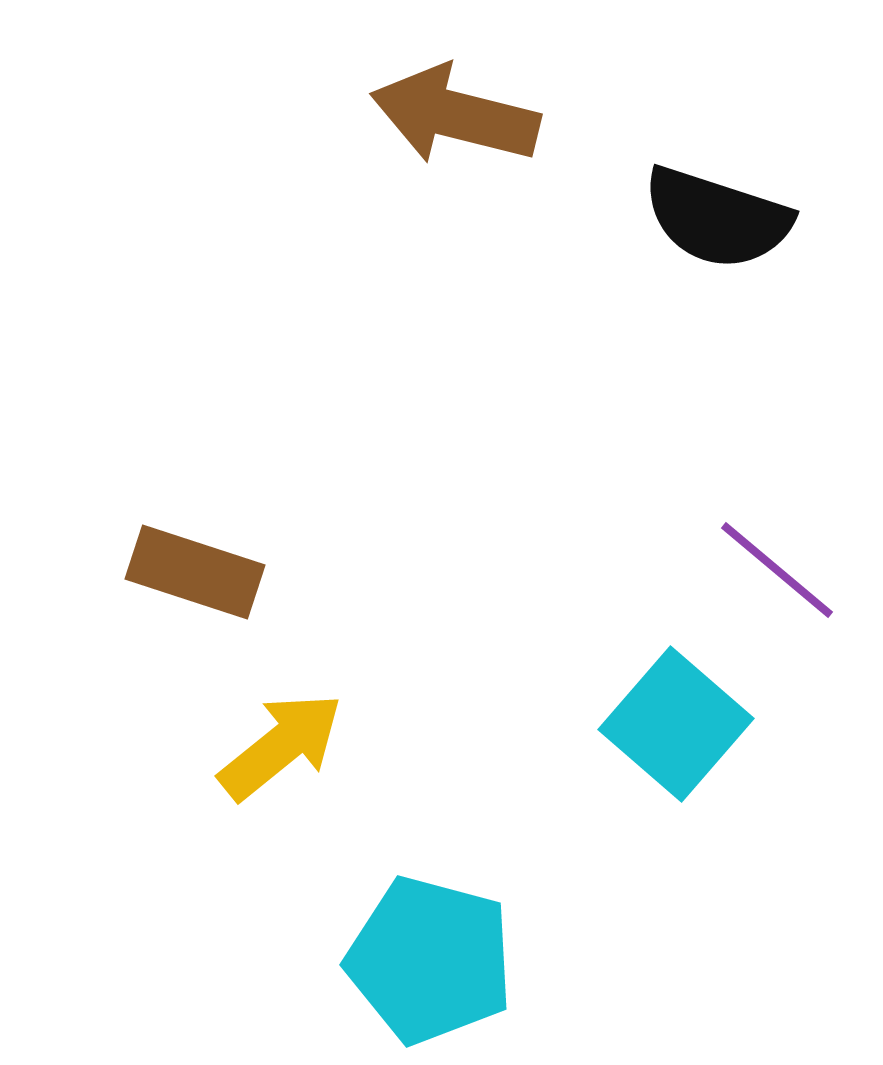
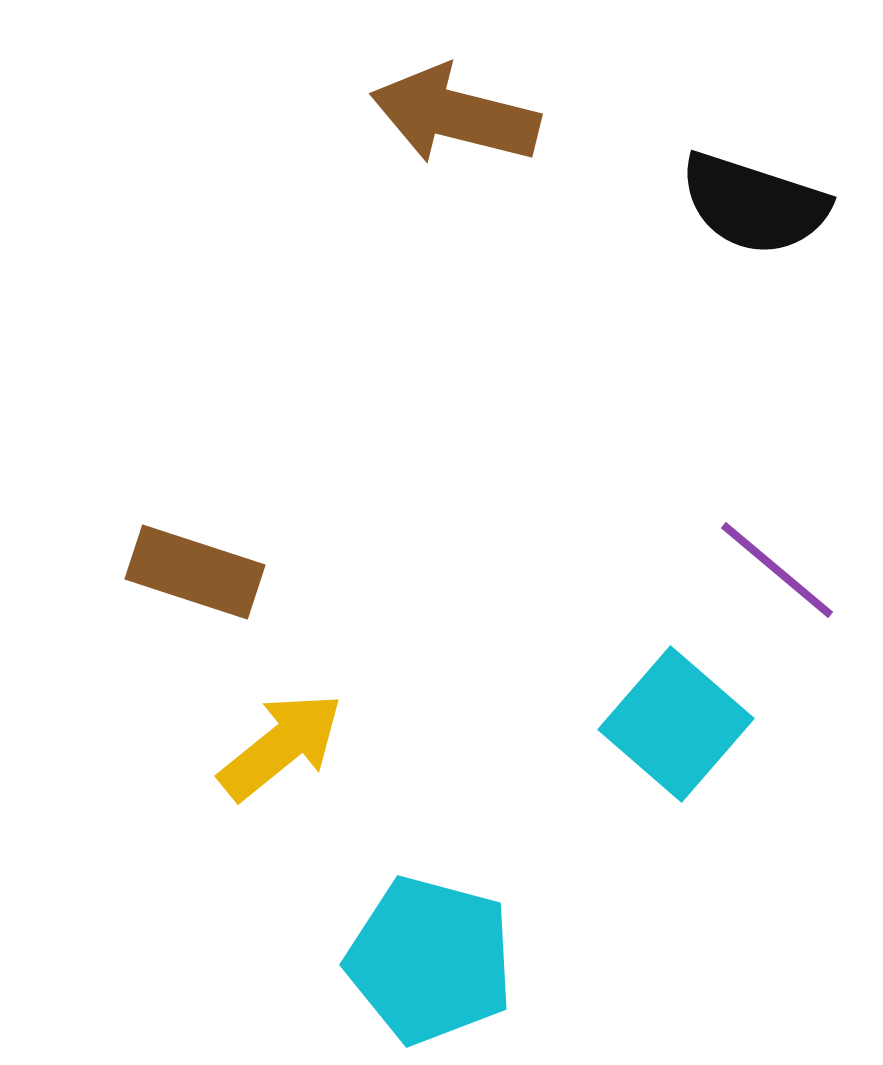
black semicircle: moved 37 px right, 14 px up
